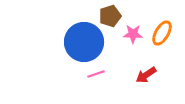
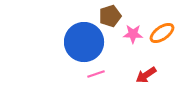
orange ellipse: rotated 25 degrees clockwise
